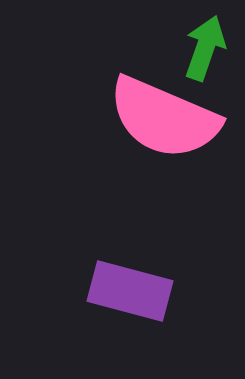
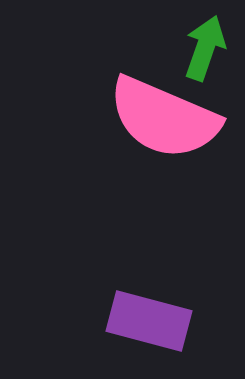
purple rectangle: moved 19 px right, 30 px down
